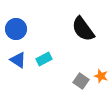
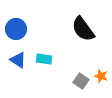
cyan rectangle: rotated 35 degrees clockwise
